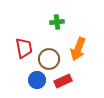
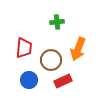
red trapezoid: rotated 15 degrees clockwise
brown circle: moved 2 px right, 1 px down
blue circle: moved 8 px left
